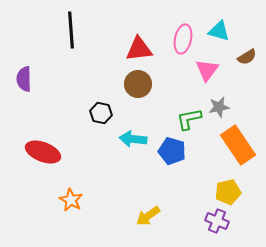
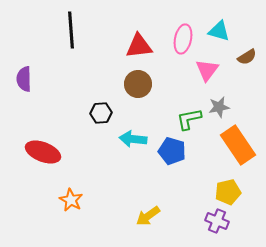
red triangle: moved 3 px up
black hexagon: rotated 15 degrees counterclockwise
